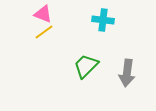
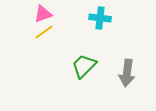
pink triangle: rotated 42 degrees counterclockwise
cyan cross: moved 3 px left, 2 px up
green trapezoid: moved 2 px left
